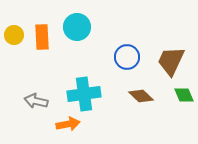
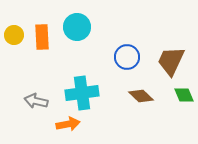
cyan cross: moved 2 px left, 1 px up
